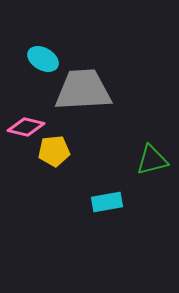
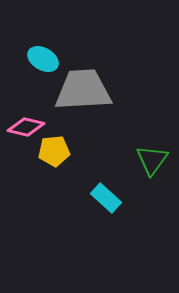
green triangle: rotated 40 degrees counterclockwise
cyan rectangle: moved 1 px left, 4 px up; rotated 52 degrees clockwise
